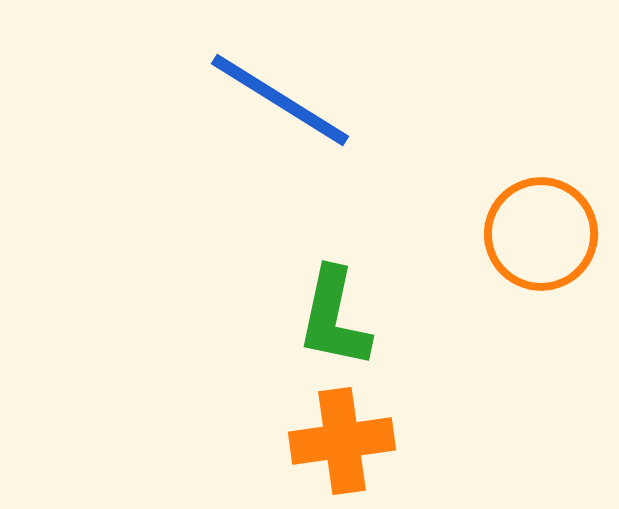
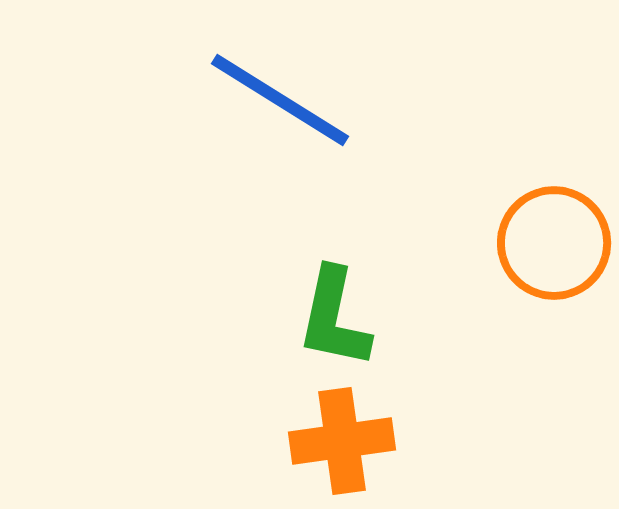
orange circle: moved 13 px right, 9 px down
